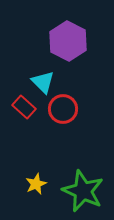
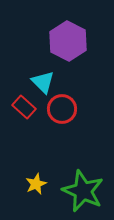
red circle: moved 1 px left
